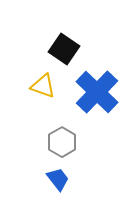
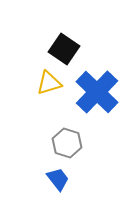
yellow triangle: moved 6 px right, 3 px up; rotated 36 degrees counterclockwise
gray hexagon: moved 5 px right, 1 px down; rotated 12 degrees counterclockwise
